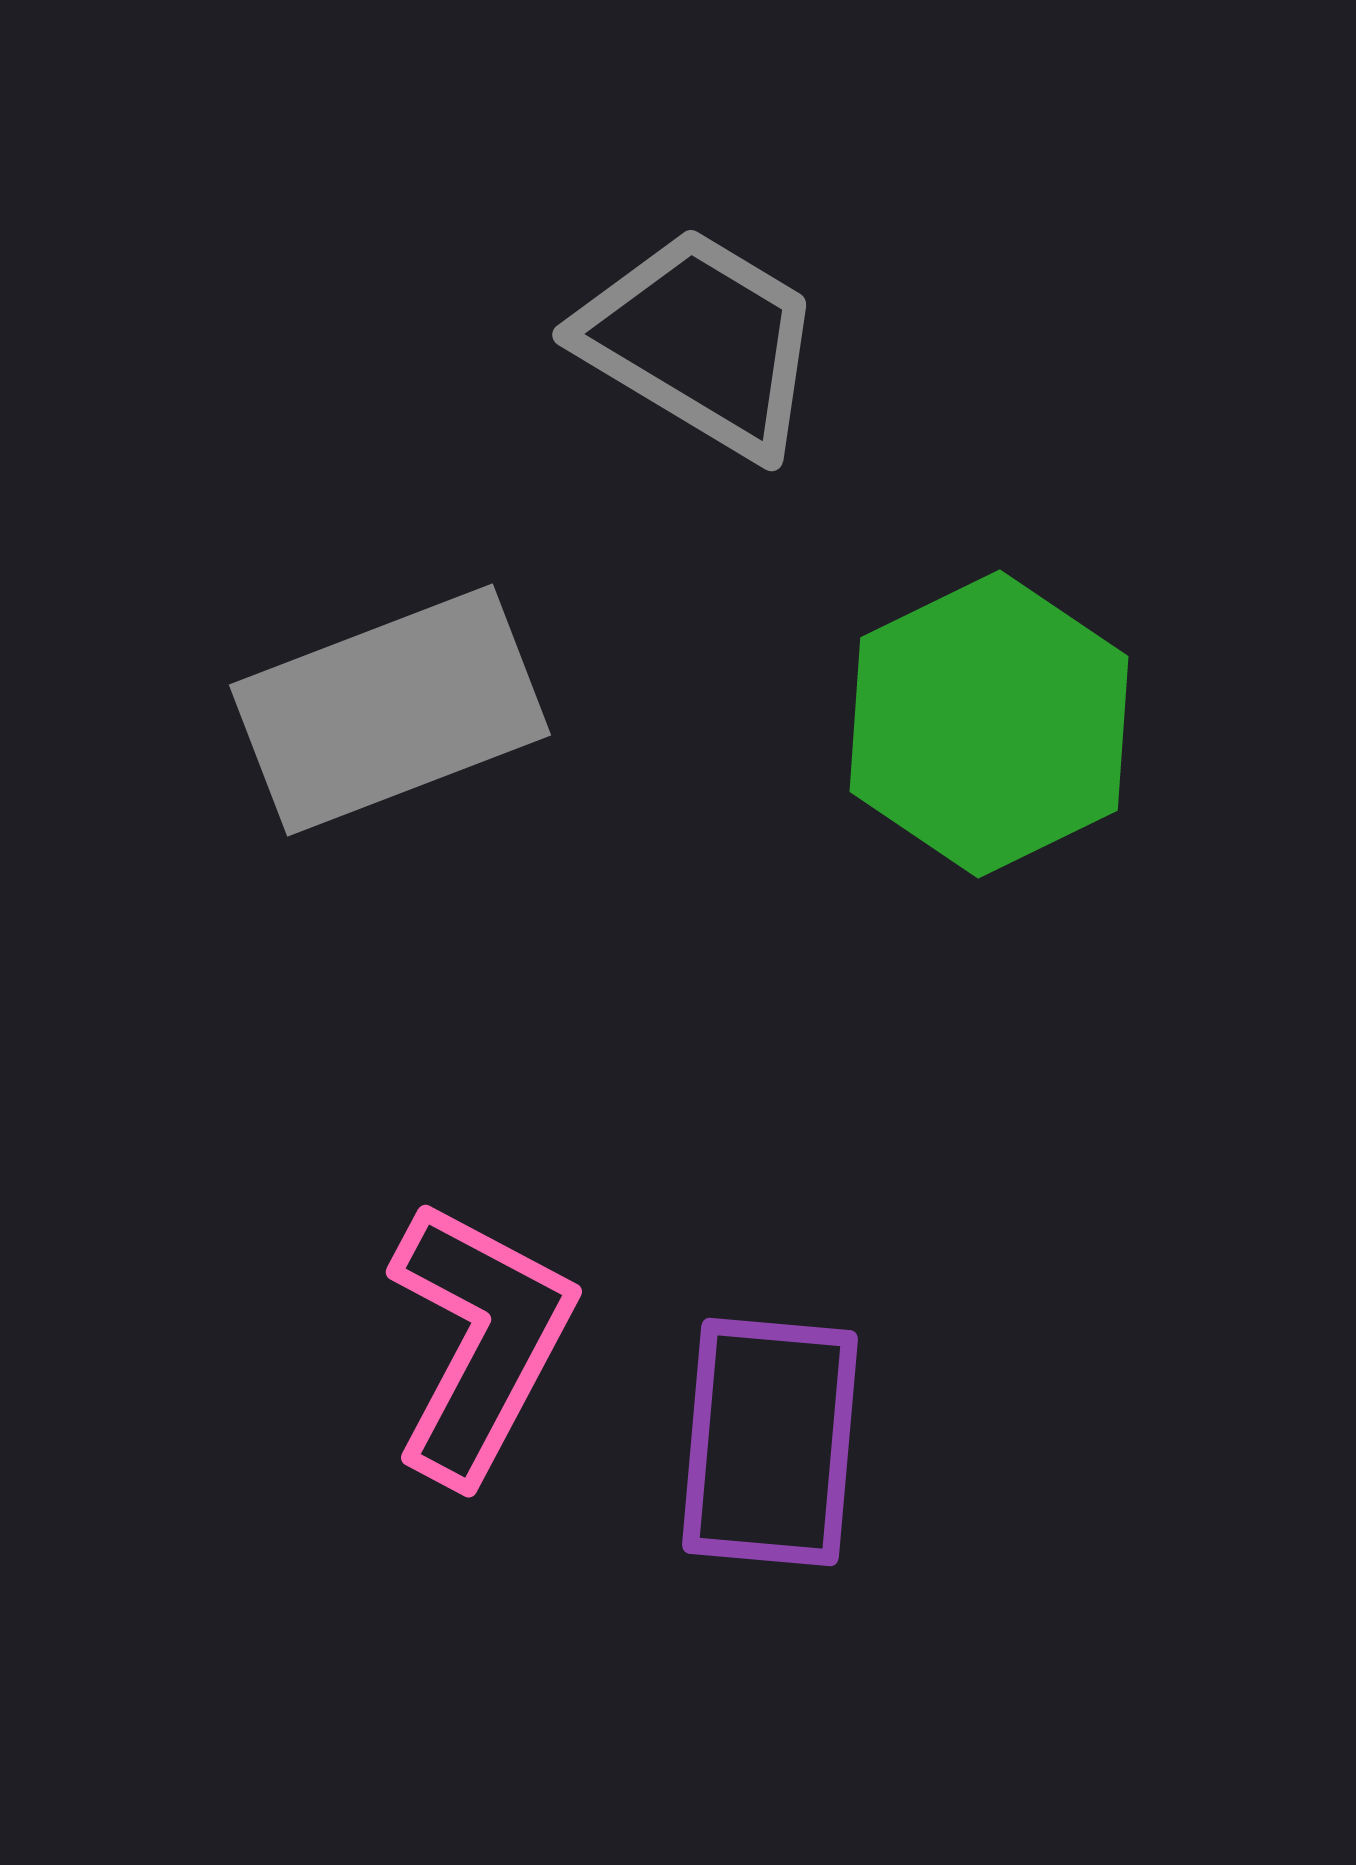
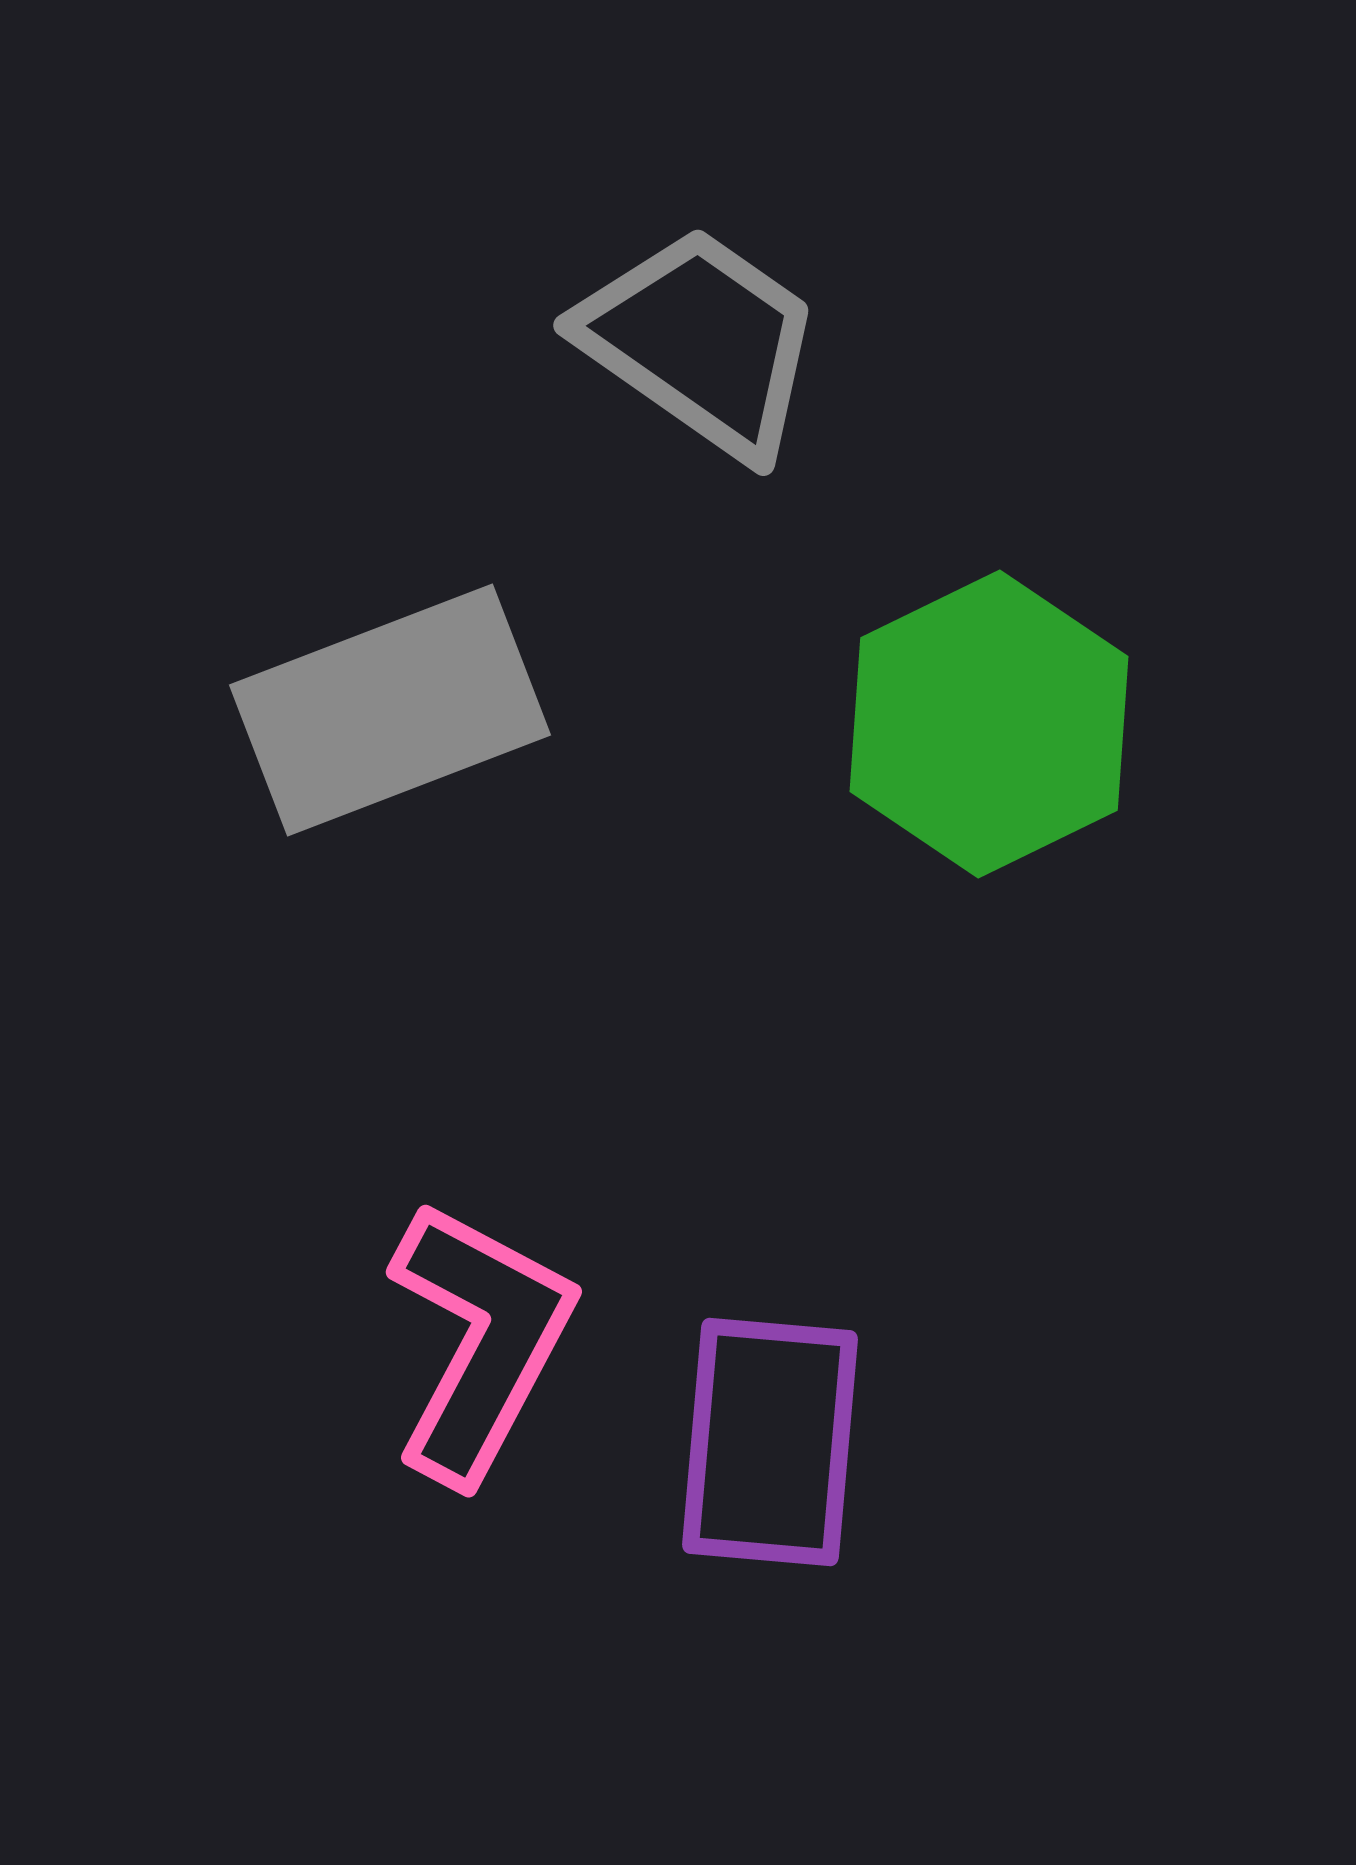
gray trapezoid: rotated 4 degrees clockwise
